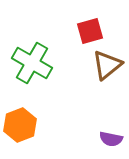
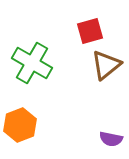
brown triangle: moved 1 px left
